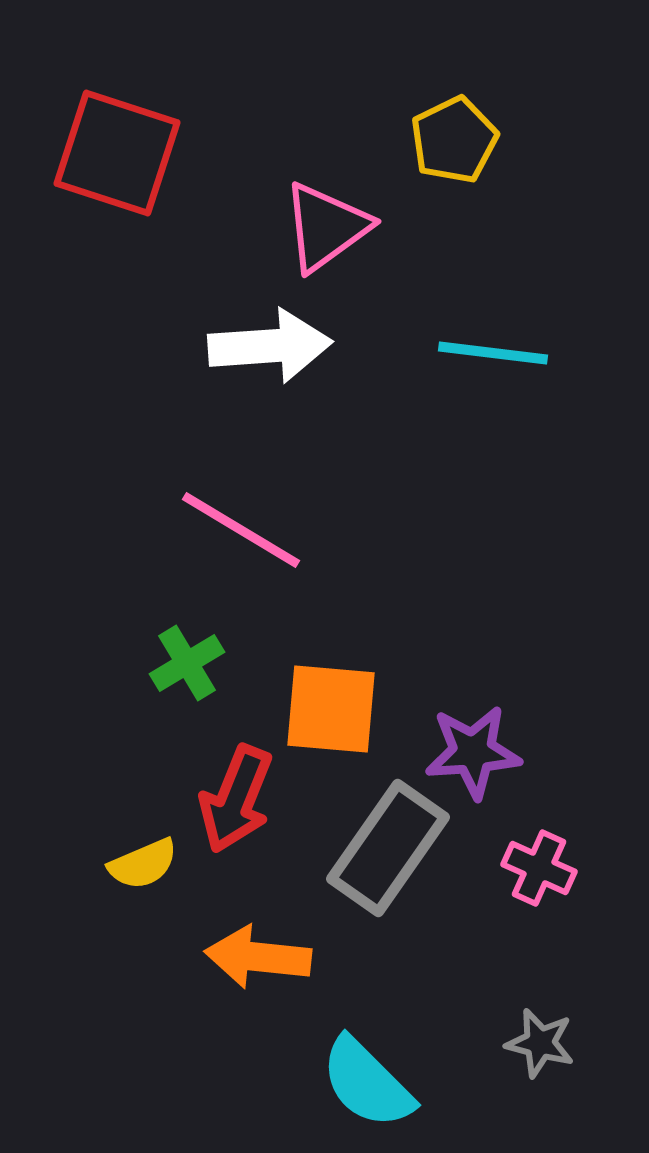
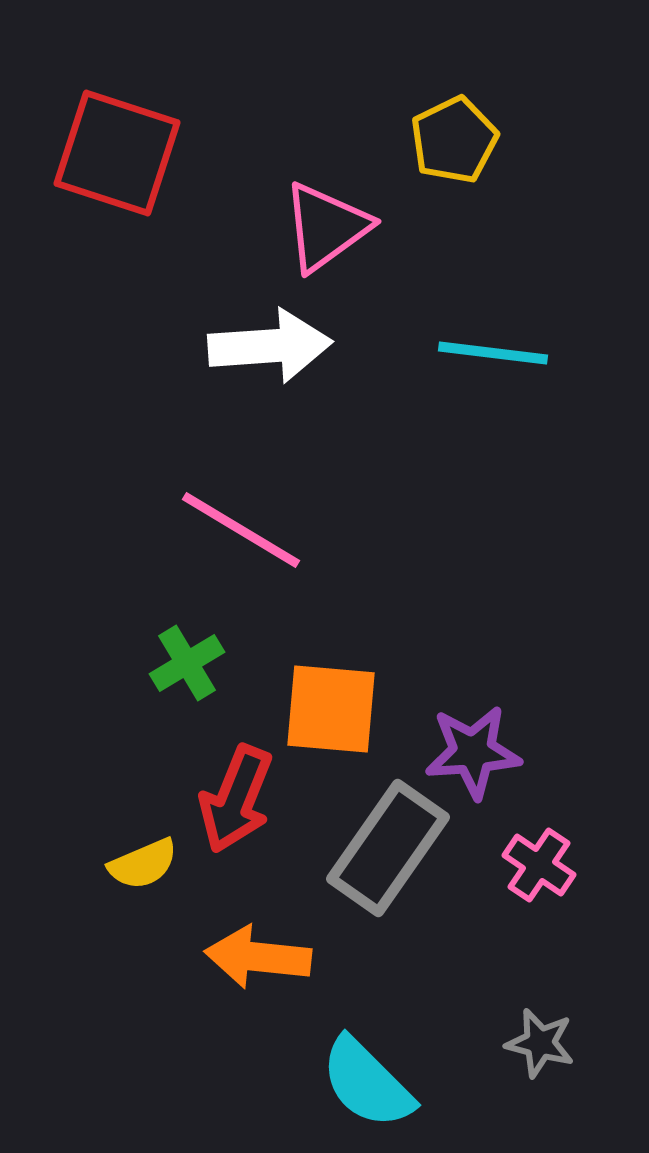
pink cross: moved 3 px up; rotated 10 degrees clockwise
